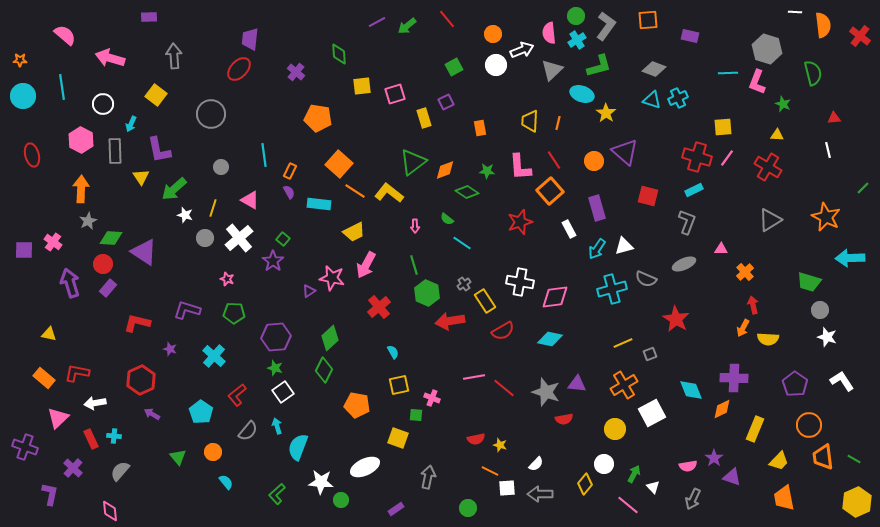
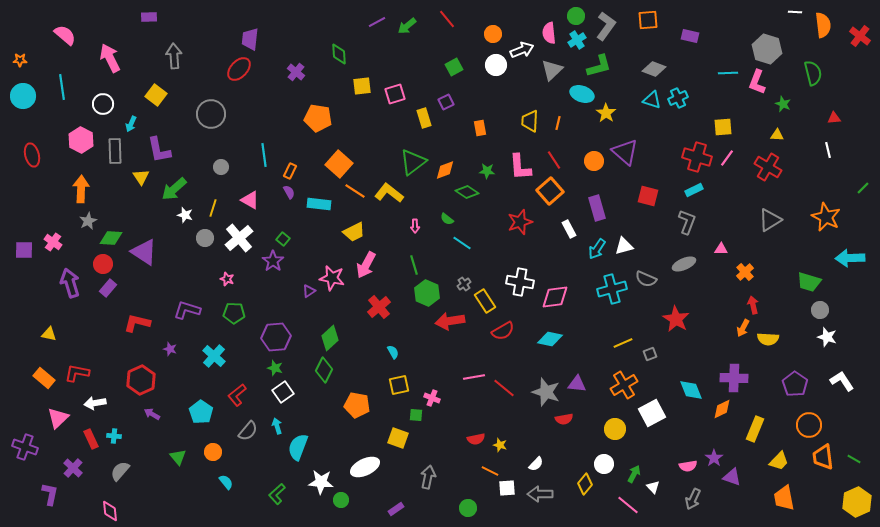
pink arrow at (110, 58): rotated 48 degrees clockwise
